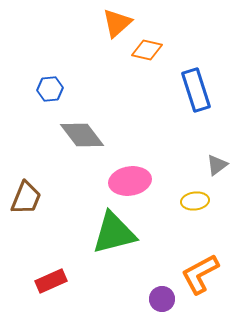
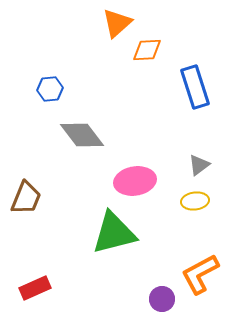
orange diamond: rotated 16 degrees counterclockwise
blue rectangle: moved 1 px left, 3 px up
gray triangle: moved 18 px left
pink ellipse: moved 5 px right
red rectangle: moved 16 px left, 7 px down
